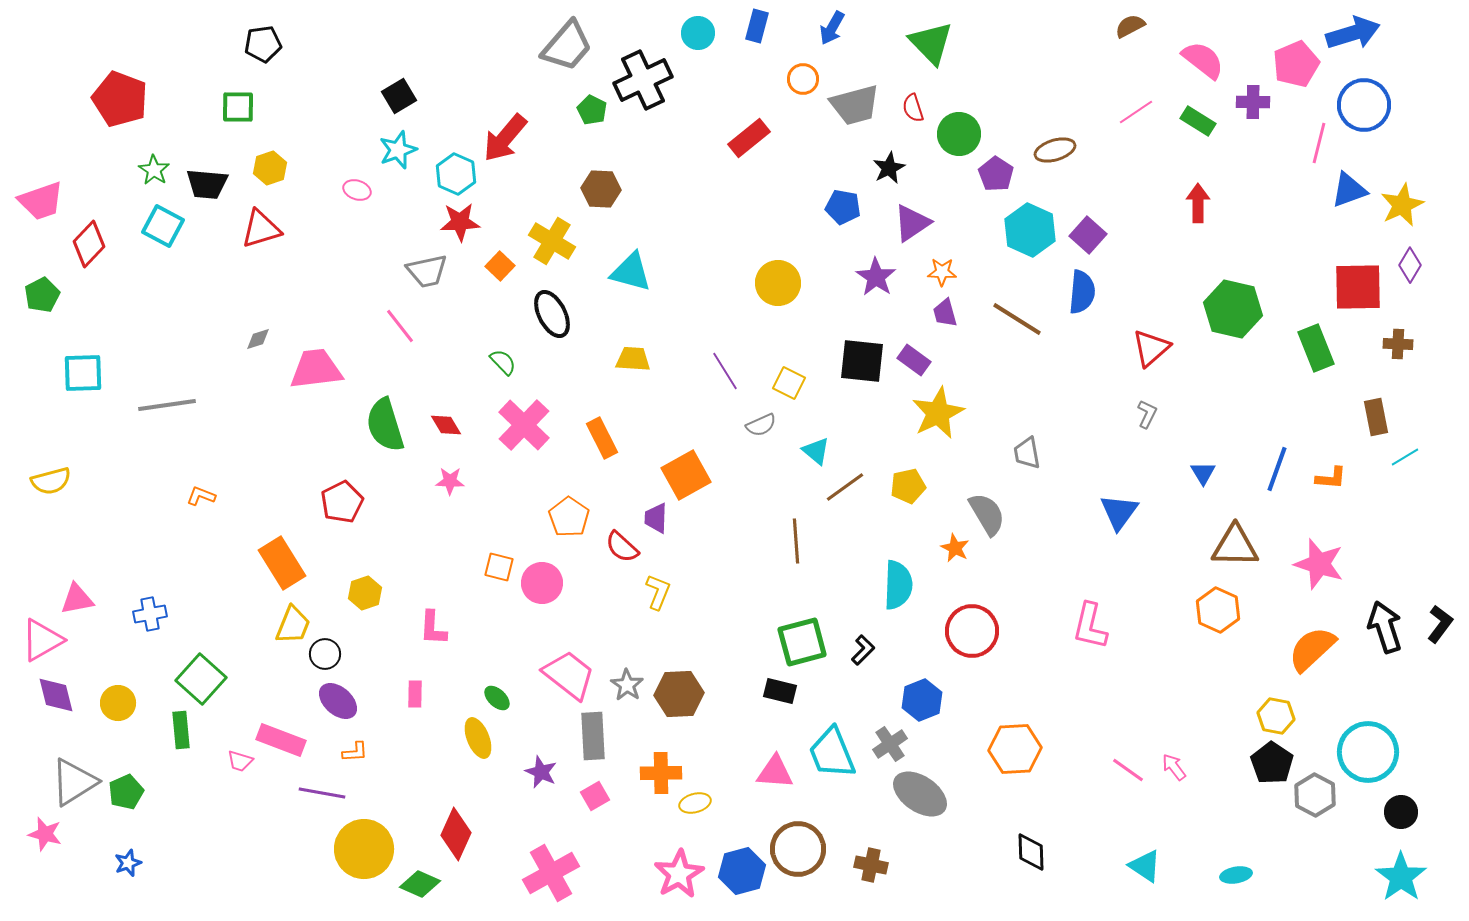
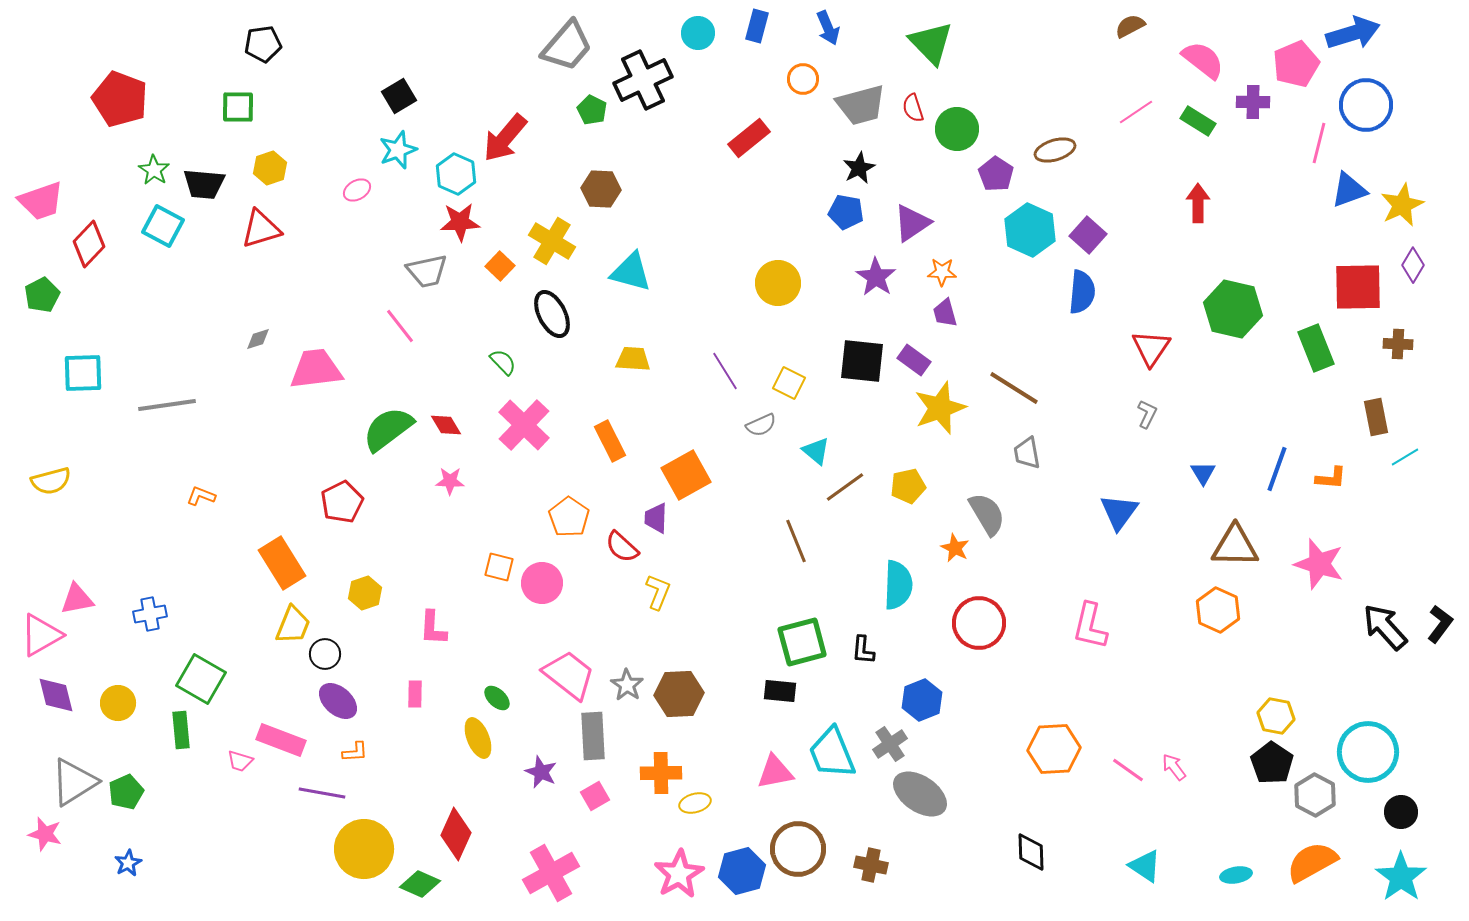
blue arrow at (832, 28): moved 4 px left; rotated 52 degrees counterclockwise
gray trapezoid at (855, 105): moved 6 px right
blue circle at (1364, 105): moved 2 px right
green circle at (959, 134): moved 2 px left, 5 px up
black star at (889, 168): moved 30 px left
black trapezoid at (207, 184): moved 3 px left
pink ellipse at (357, 190): rotated 48 degrees counterclockwise
blue pentagon at (843, 207): moved 3 px right, 5 px down
purple diamond at (1410, 265): moved 3 px right
brown line at (1017, 319): moved 3 px left, 69 px down
red triangle at (1151, 348): rotated 15 degrees counterclockwise
yellow star at (938, 413): moved 2 px right, 5 px up; rotated 6 degrees clockwise
green semicircle at (385, 425): moved 3 px right, 4 px down; rotated 70 degrees clockwise
orange rectangle at (602, 438): moved 8 px right, 3 px down
brown line at (796, 541): rotated 18 degrees counterclockwise
black arrow at (1385, 627): rotated 24 degrees counterclockwise
red circle at (972, 631): moved 7 px right, 8 px up
pink triangle at (42, 640): moved 1 px left, 5 px up
orange semicircle at (1312, 649): moved 213 px down; rotated 14 degrees clockwise
black L-shape at (863, 650): rotated 140 degrees clockwise
green square at (201, 679): rotated 12 degrees counterclockwise
black rectangle at (780, 691): rotated 8 degrees counterclockwise
orange hexagon at (1015, 749): moved 39 px right
pink triangle at (775, 772): rotated 15 degrees counterclockwise
blue star at (128, 863): rotated 8 degrees counterclockwise
